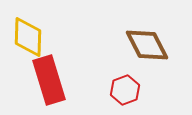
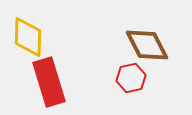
red rectangle: moved 2 px down
red hexagon: moved 6 px right, 12 px up; rotated 8 degrees clockwise
